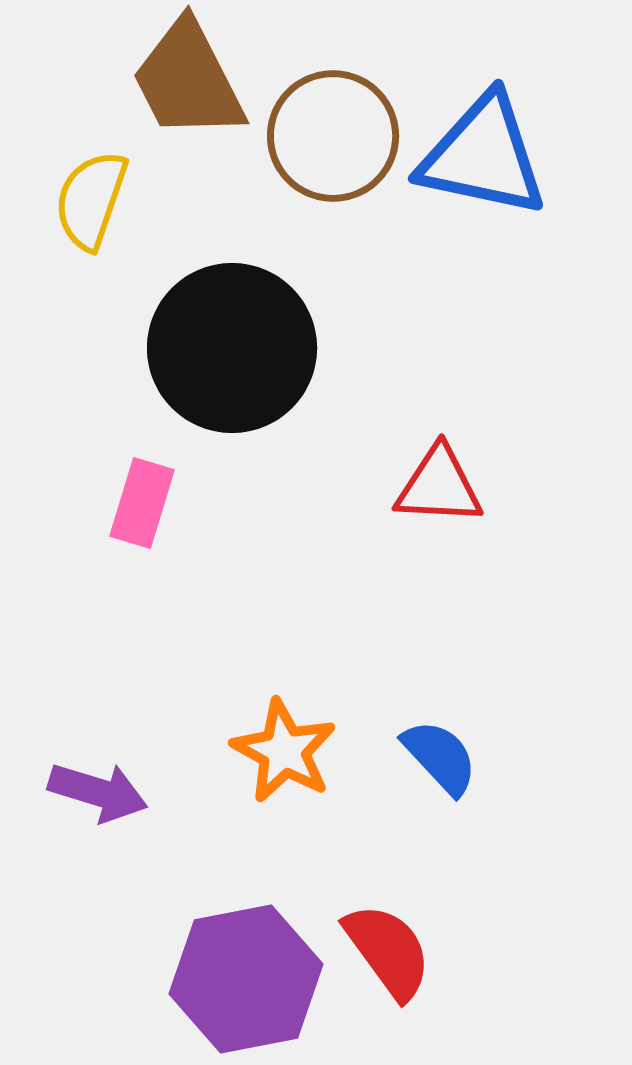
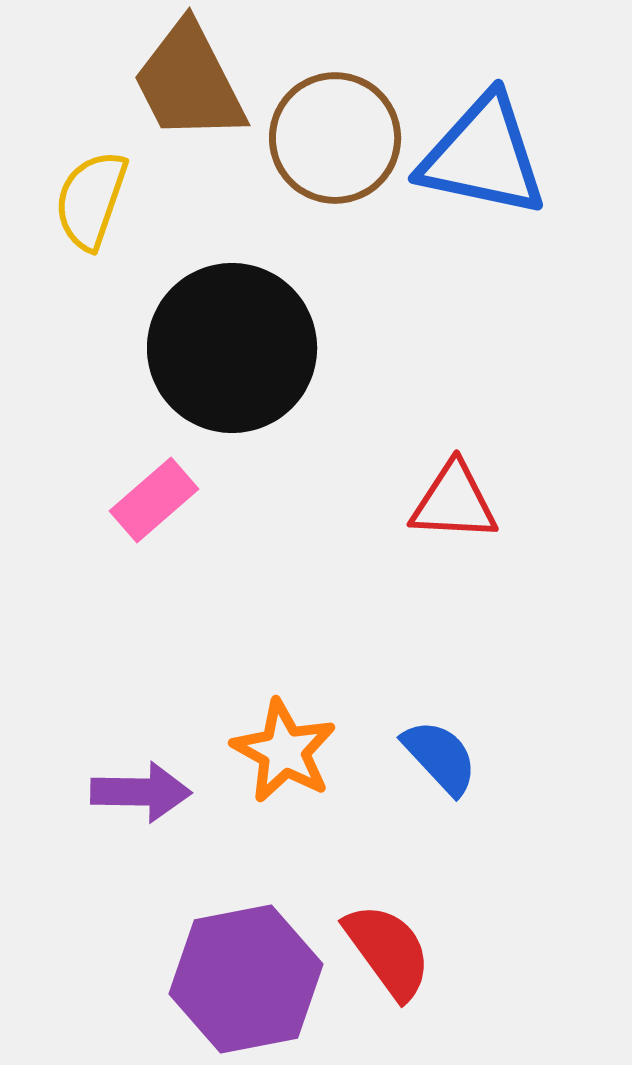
brown trapezoid: moved 1 px right, 2 px down
brown circle: moved 2 px right, 2 px down
red triangle: moved 15 px right, 16 px down
pink rectangle: moved 12 px right, 3 px up; rotated 32 degrees clockwise
purple arrow: moved 43 px right; rotated 16 degrees counterclockwise
